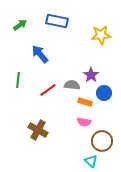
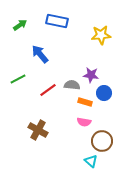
purple star: rotated 28 degrees counterclockwise
green line: moved 1 px up; rotated 56 degrees clockwise
